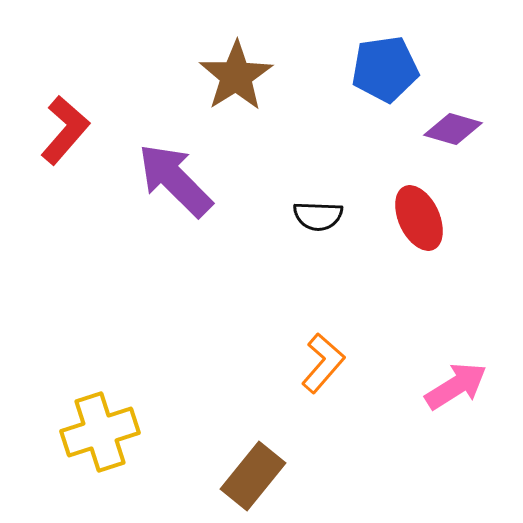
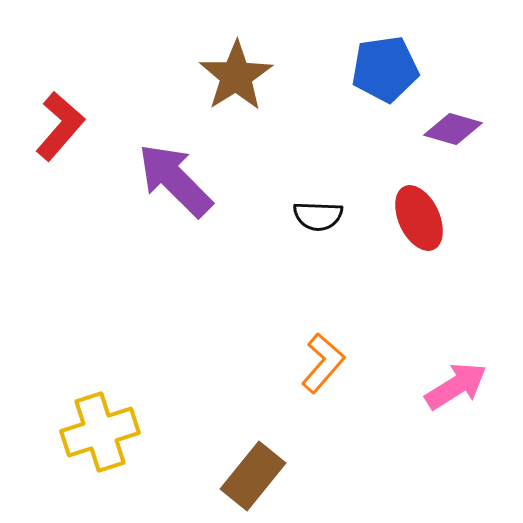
red L-shape: moved 5 px left, 4 px up
